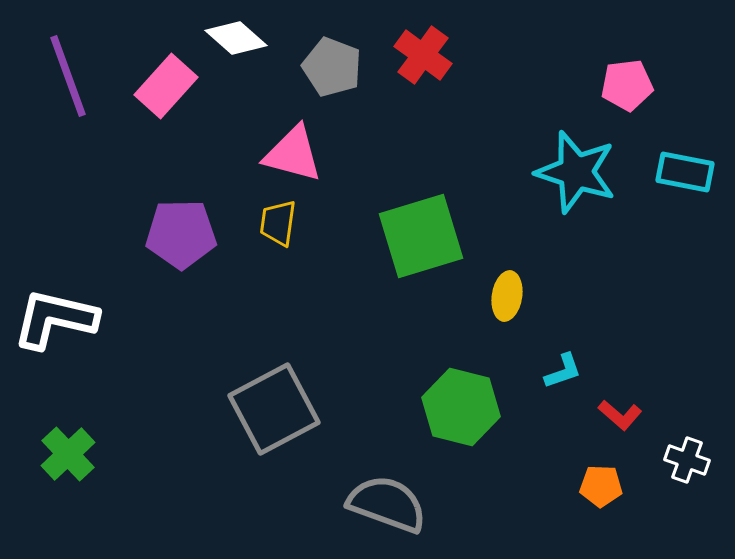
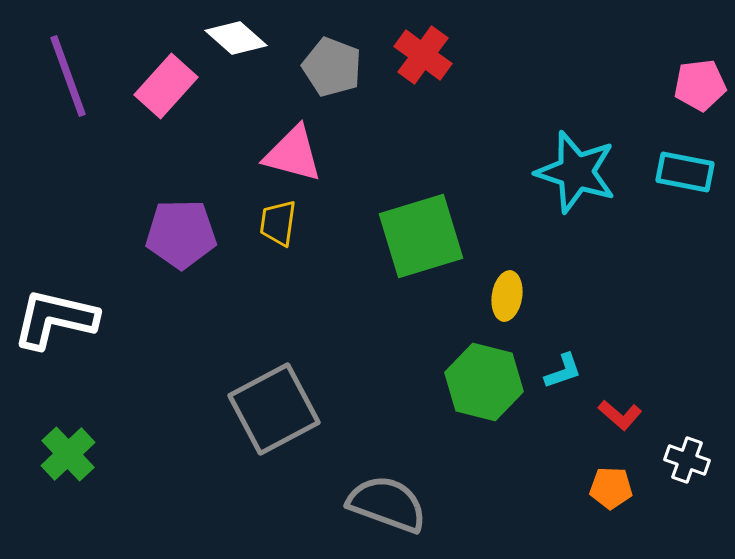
pink pentagon: moved 73 px right
green hexagon: moved 23 px right, 25 px up
orange pentagon: moved 10 px right, 2 px down
